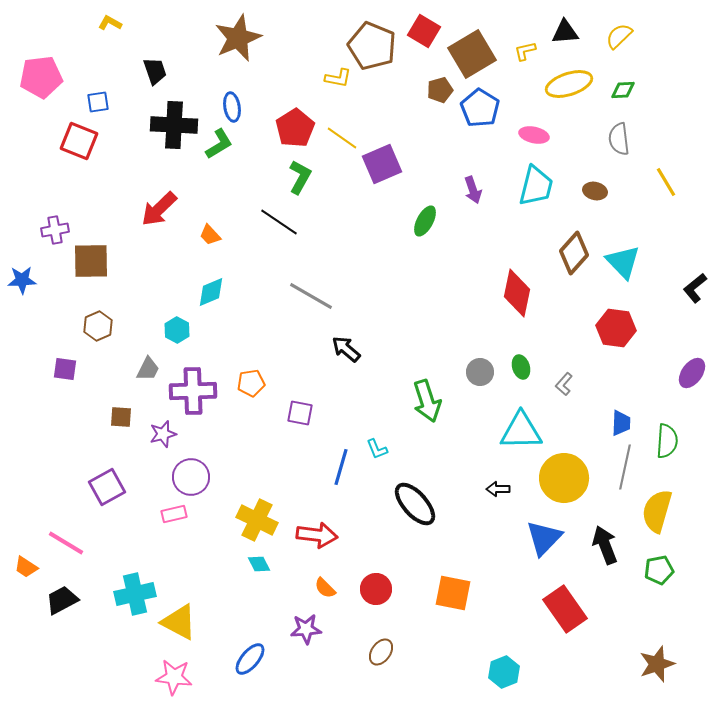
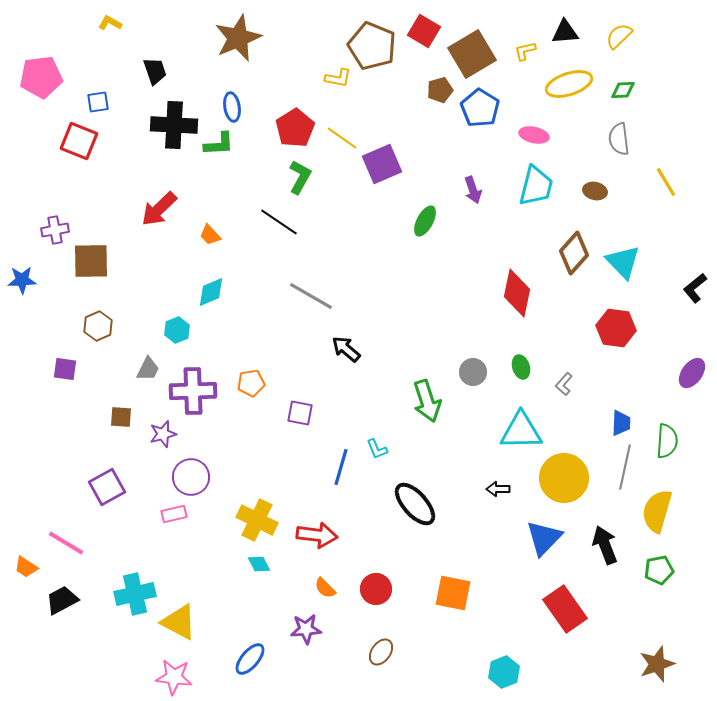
green L-shape at (219, 144): rotated 28 degrees clockwise
cyan hexagon at (177, 330): rotated 10 degrees clockwise
gray circle at (480, 372): moved 7 px left
